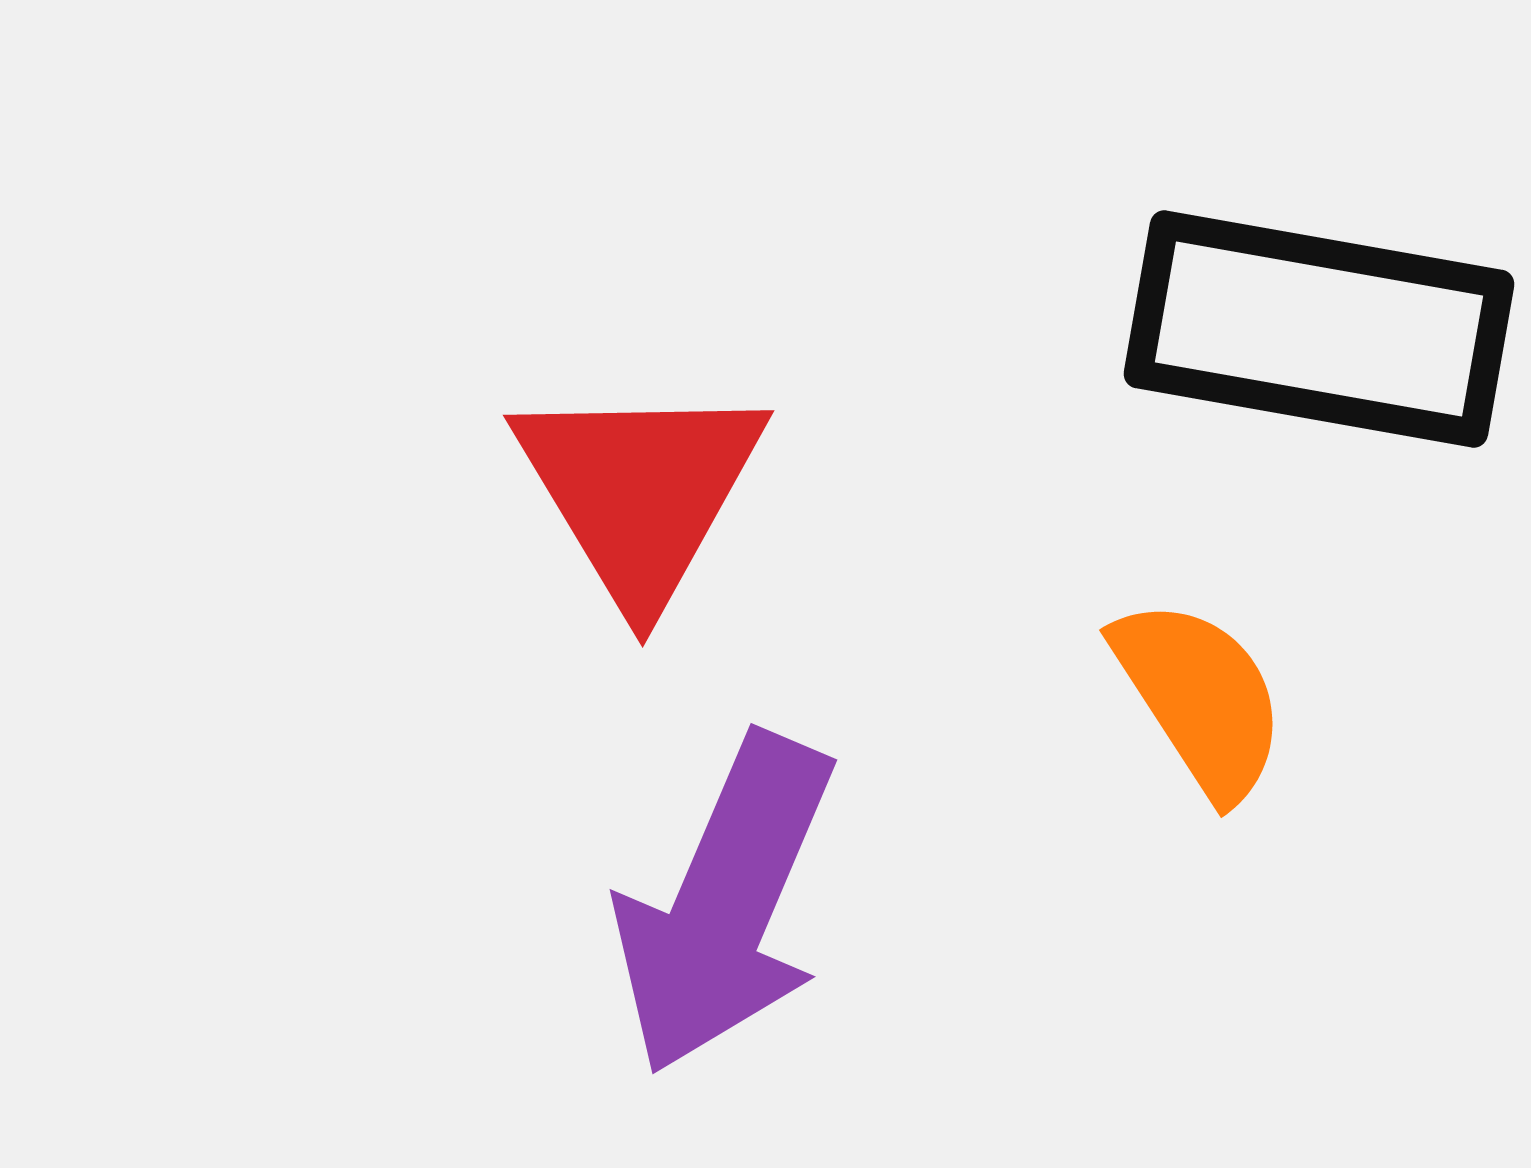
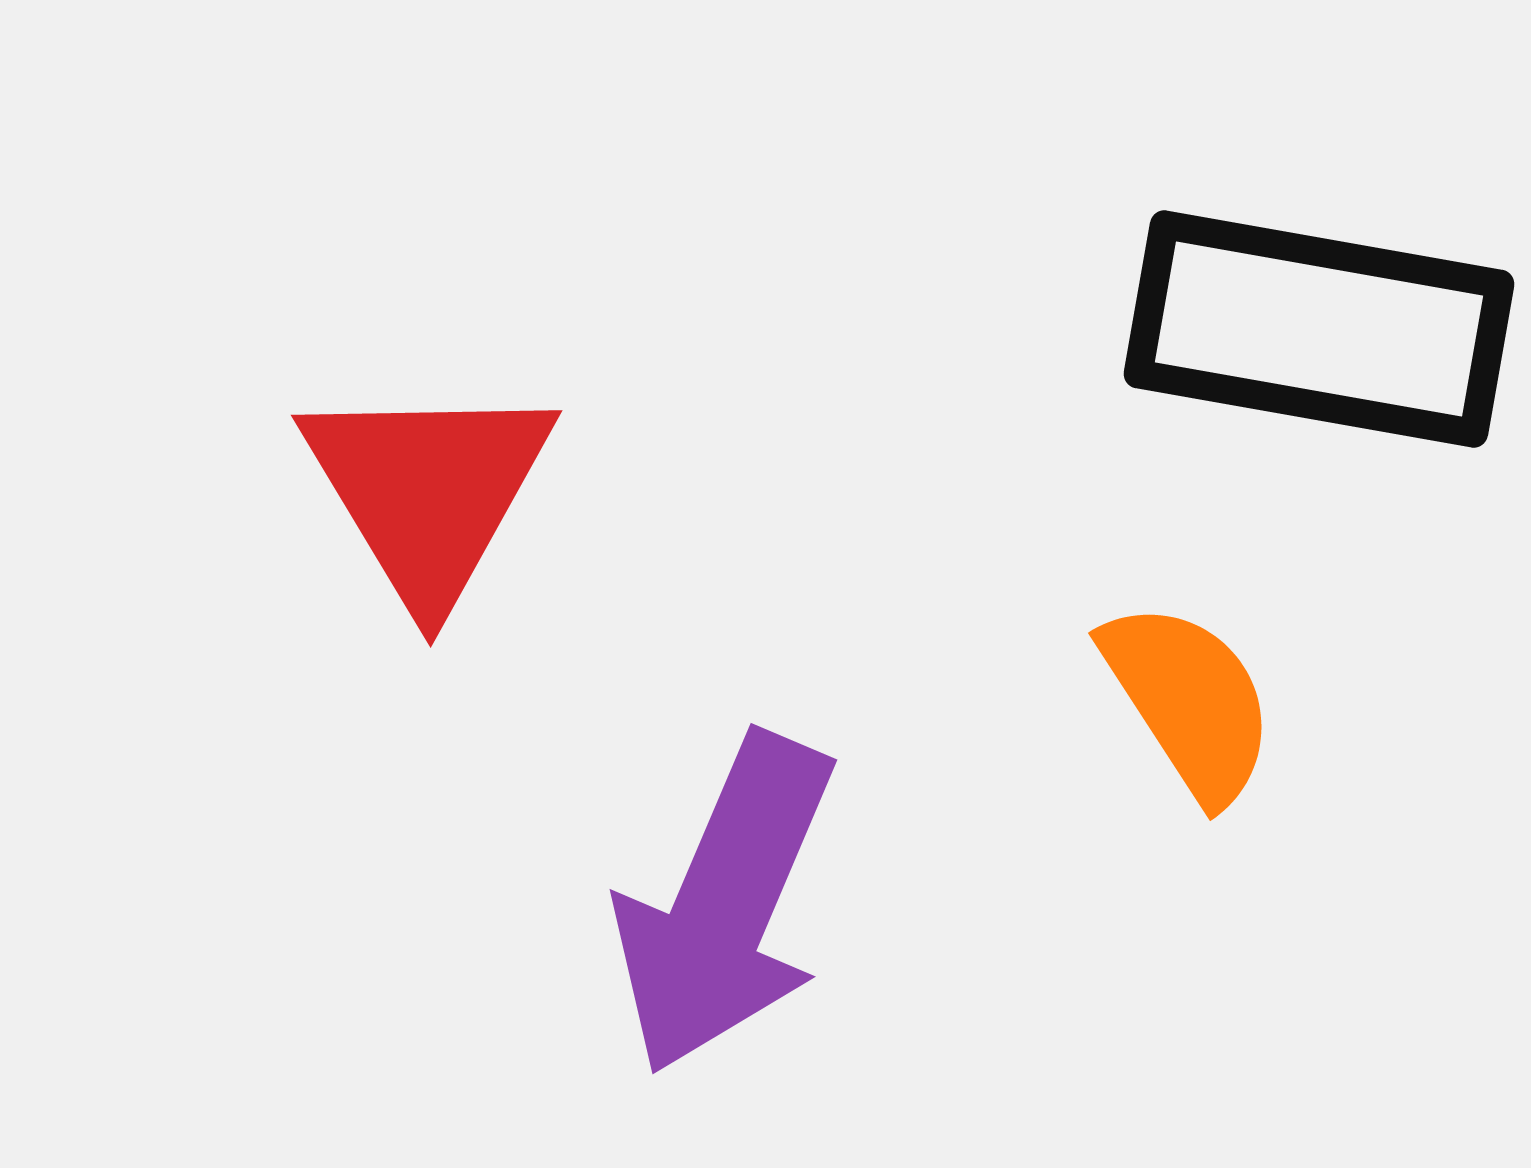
red triangle: moved 212 px left
orange semicircle: moved 11 px left, 3 px down
